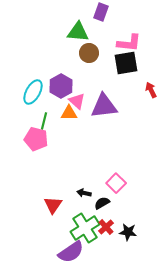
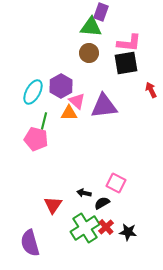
green triangle: moved 13 px right, 5 px up
pink square: rotated 18 degrees counterclockwise
purple semicircle: moved 41 px left, 9 px up; rotated 108 degrees clockwise
